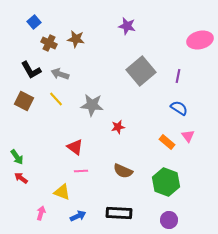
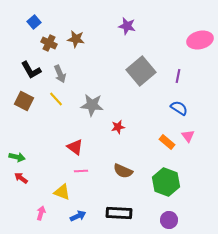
gray arrow: rotated 132 degrees counterclockwise
green arrow: rotated 42 degrees counterclockwise
